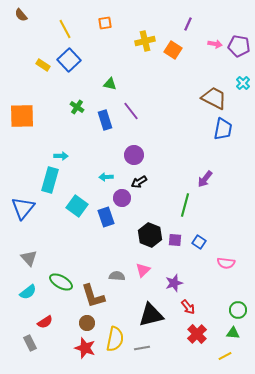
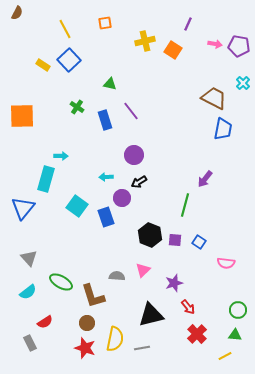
brown semicircle at (21, 15): moved 4 px left, 2 px up; rotated 112 degrees counterclockwise
cyan rectangle at (50, 180): moved 4 px left, 1 px up
green triangle at (233, 333): moved 2 px right, 2 px down
